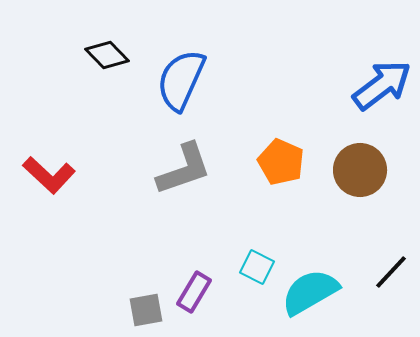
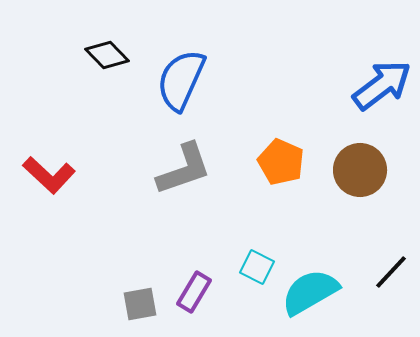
gray square: moved 6 px left, 6 px up
